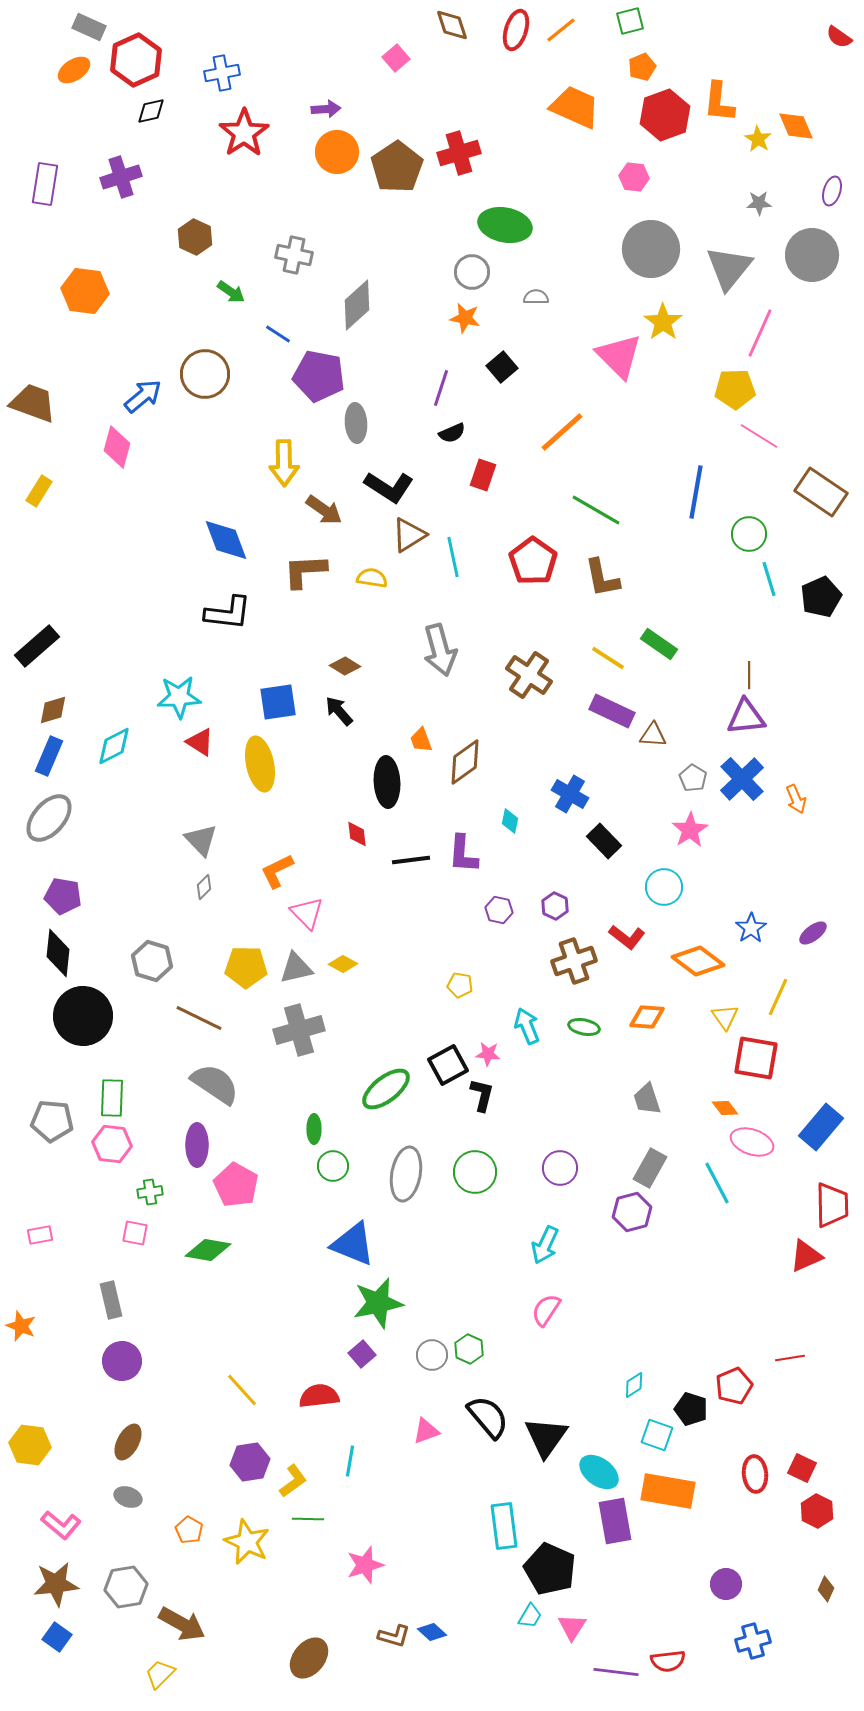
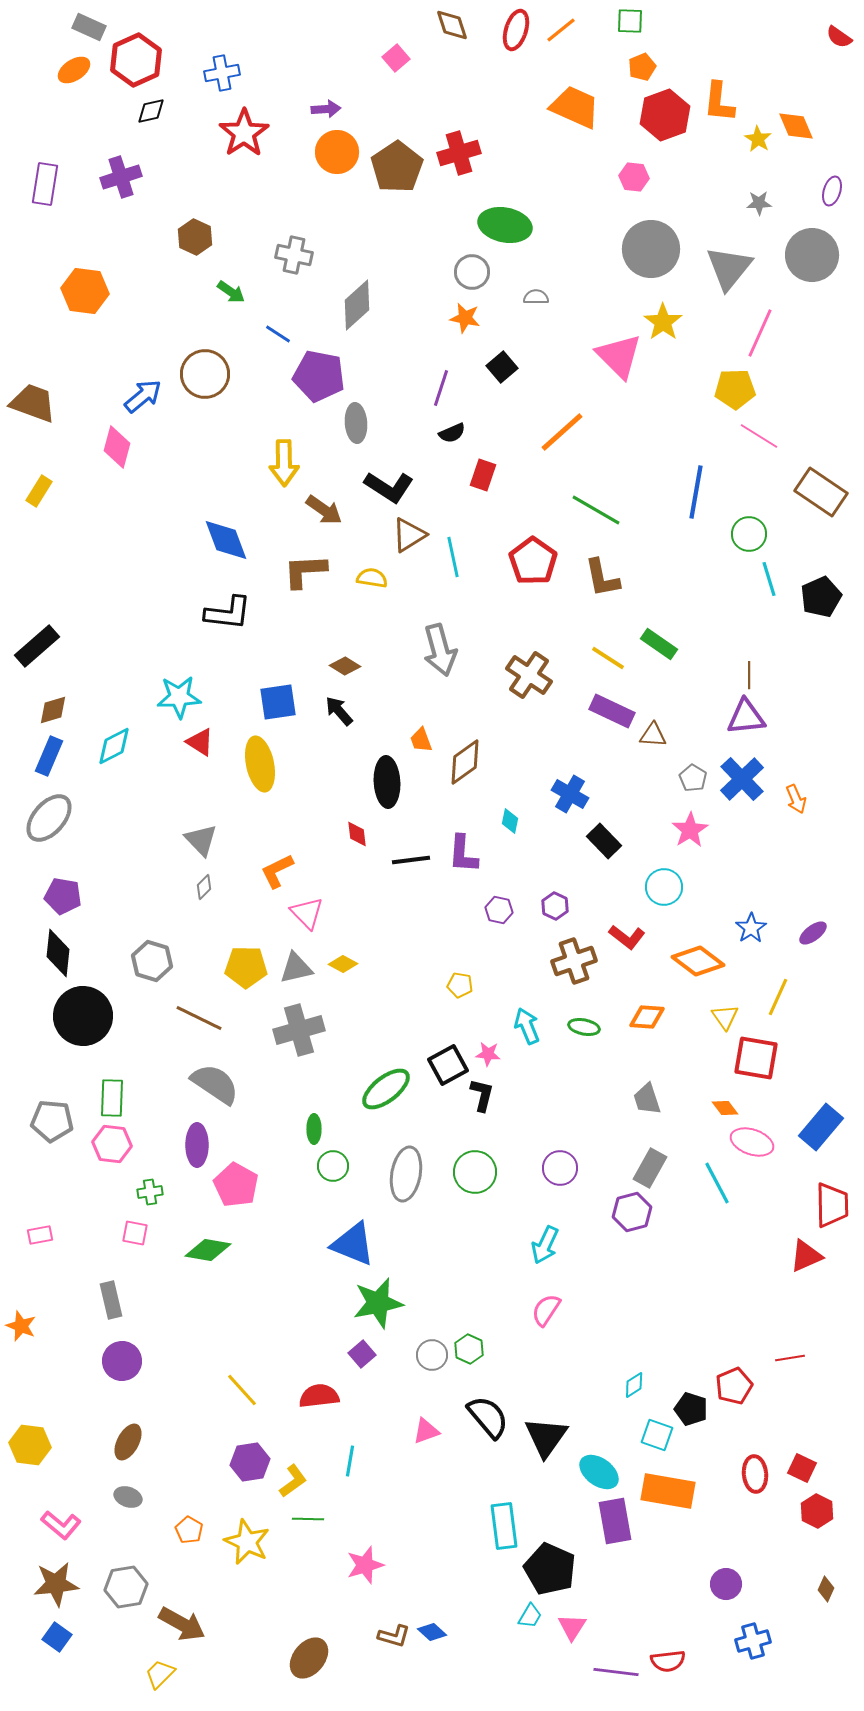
green square at (630, 21): rotated 16 degrees clockwise
